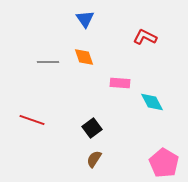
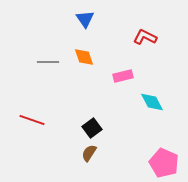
pink rectangle: moved 3 px right, 7 px up; rotated 18 degrees counterclockwise
brown semicircle: moved 5 px left, 6 px up
pink pentagon: rotated 8 degrees counterclockwise
